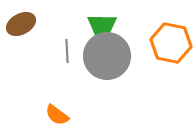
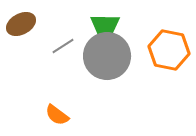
green trapezoid: moved 3 px right
orange hexagon: moved 2 px left, 7 px down
gray line: moved 4 px left, 5 px up; rotated 60 degrees clockwise
